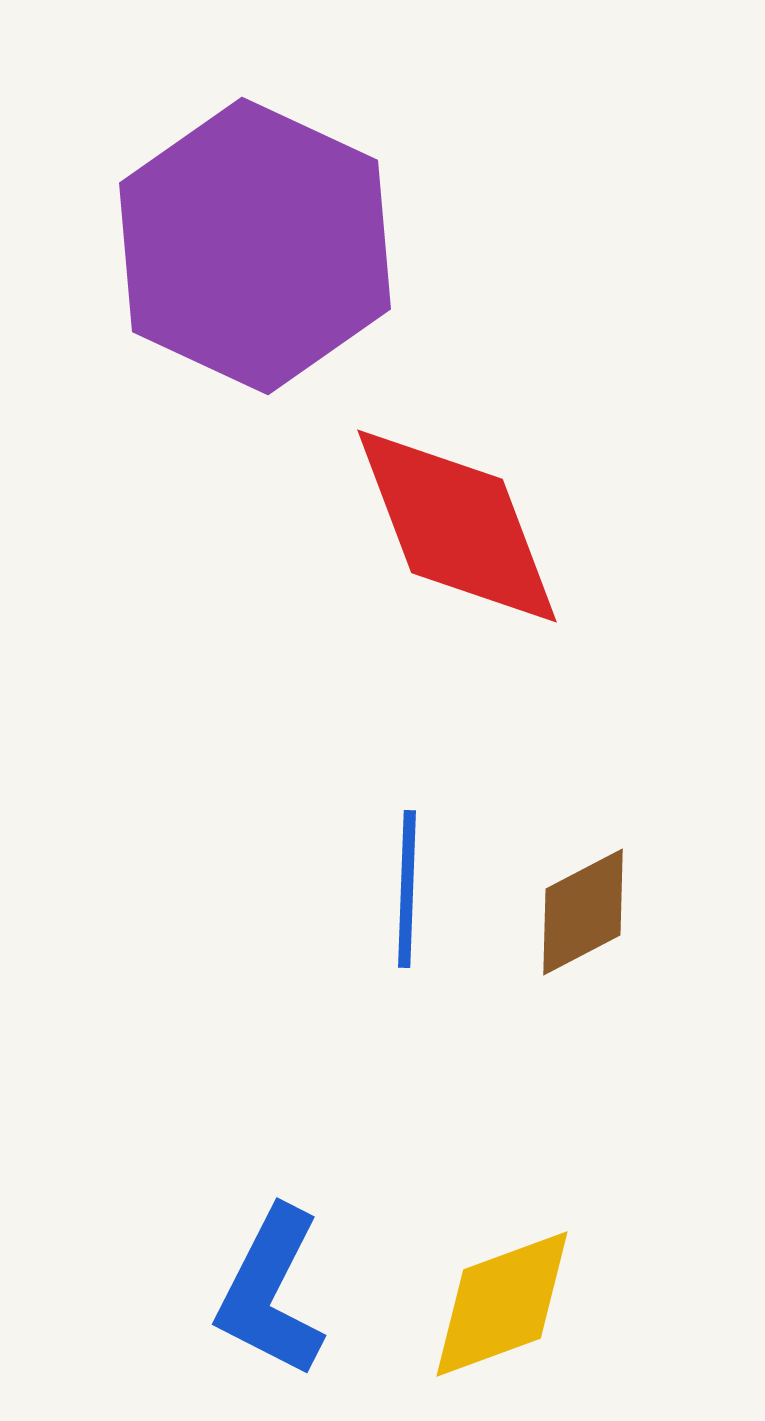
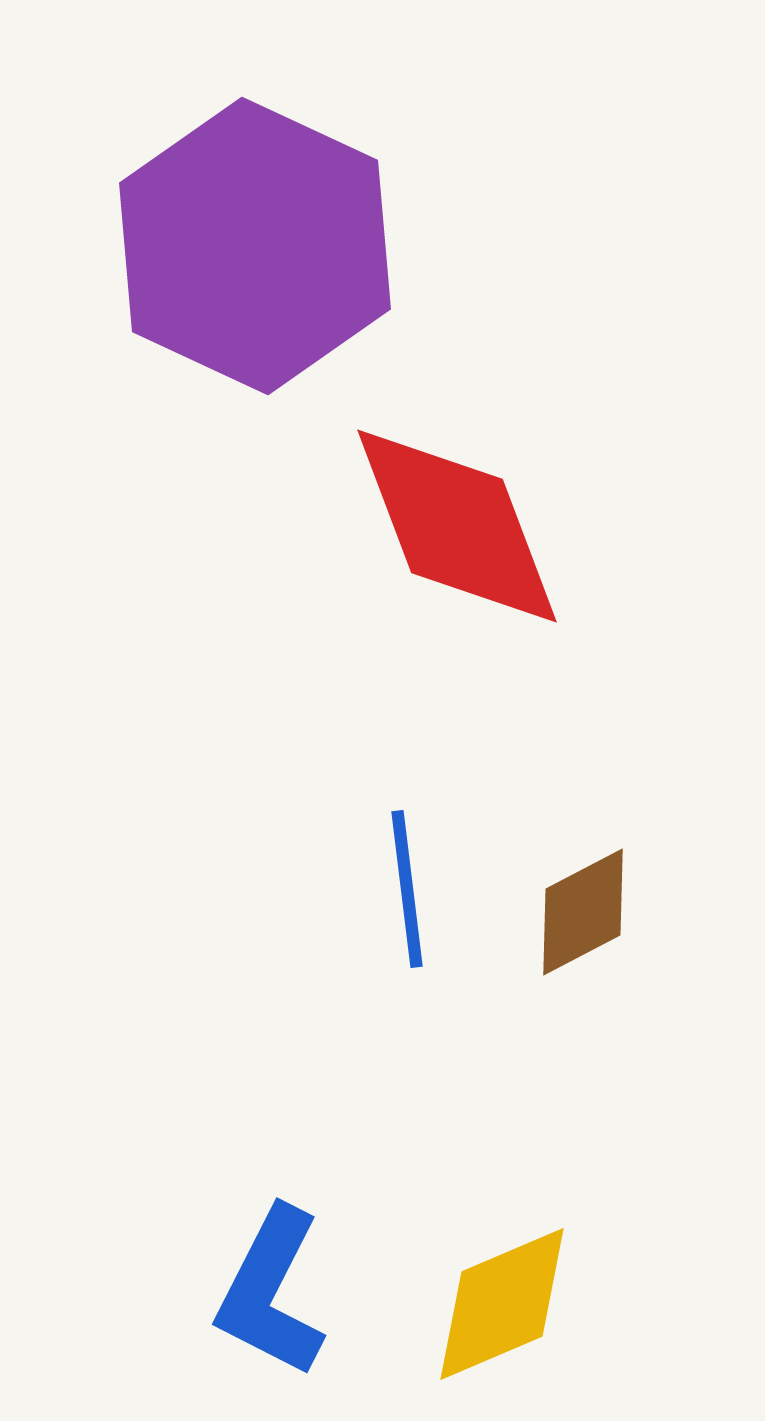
blue line: rotated 9 degrees counterclockwise
yellow diamond: rotated 3 degrees counterclockwise
